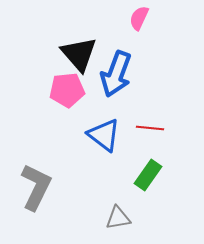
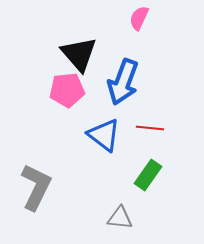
blue arrow: moved 7 px right, 8 px down
gray triangle: moved 2 px right; rotated 16 degrees clockwise
